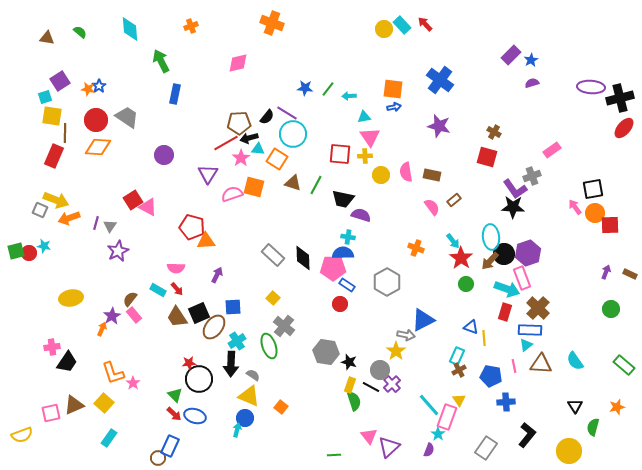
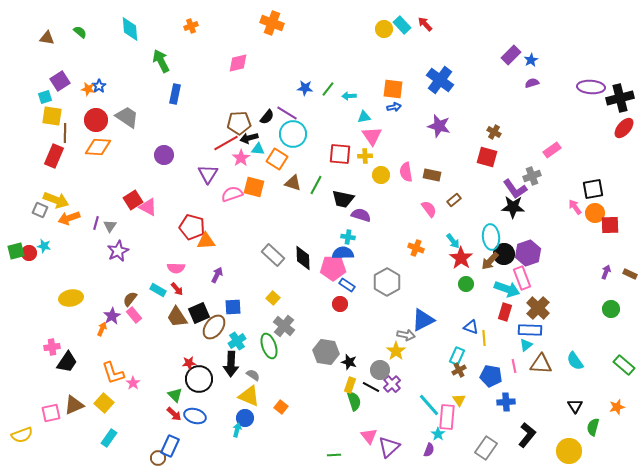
pink triangle at (370, 137): moved 2 px right, 1 px up
pink semicircle at (432, 207): moved 3 px left, 2 px down
pink rectangle at (447, 417): rotated 15 degrees counterclockwise
